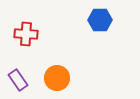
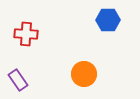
blue hexagon: moved 8 px right
orange circle: moved 27 px right, 4 px up
